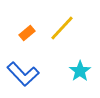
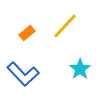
yellow line: moved 3 px right, 2 px up
cyan star: moved 2 px up
